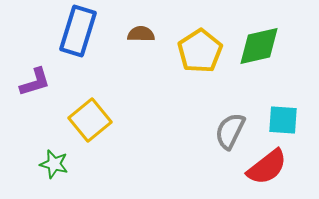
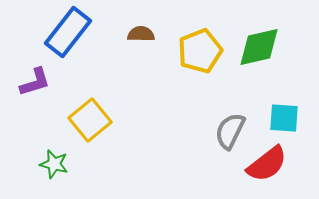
blue rectangle: moved 10 px left, 1 px down; rotated 21 degrees clockwise
green diamond: moved 1 px down
yellow pentagon: rotated 12 degrees clockwise
cyan square: moved 1 px right, 2 px up
red semicircle: moved 3 px up
